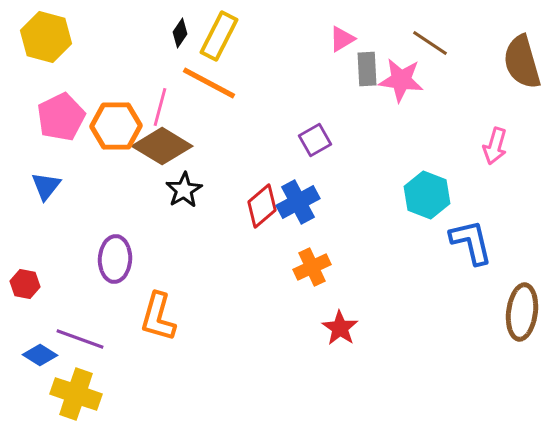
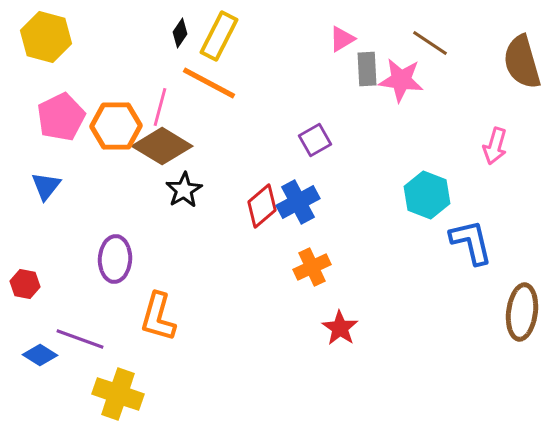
yellow cross: moved 42 px right
